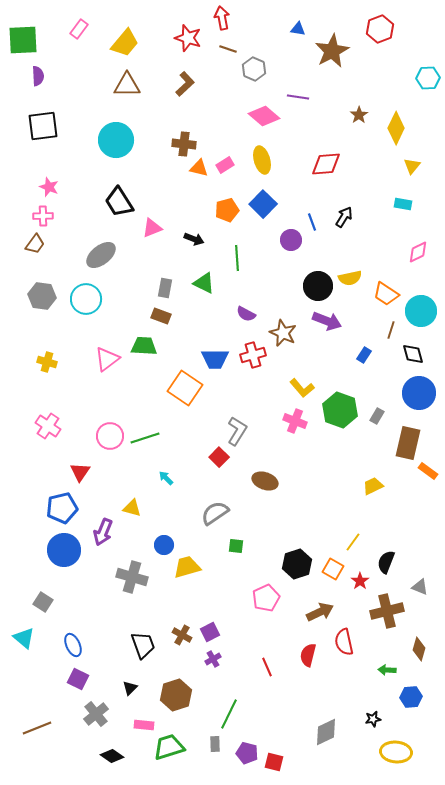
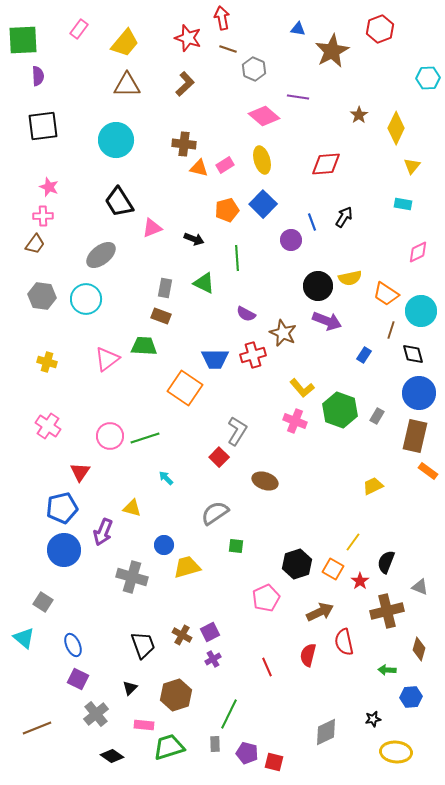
brown rectangle at (408, 443): moved 7 px right, 7 px up
